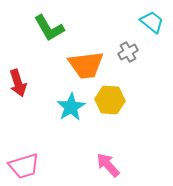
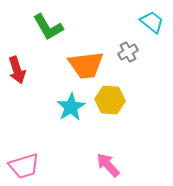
green L-shape: moved 1 px left, 1 px up
red arrow: moved 1 px left, 13 px up
